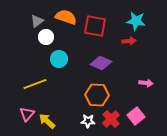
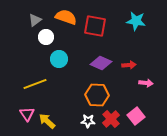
gray triangle: moved 2 px left, 1 px up
red arrow: moved 24 px down
pink triangle: rotated 14 degrees counterclockwise
